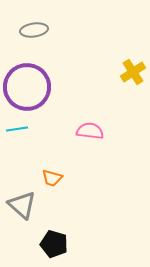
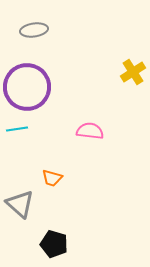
gray triangle: moved 2 px left, 1 px up
